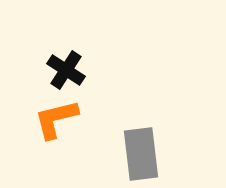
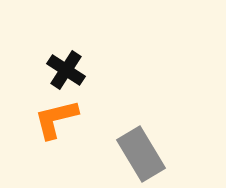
gray rectangle: rotated 24 degrees counterclockwise
